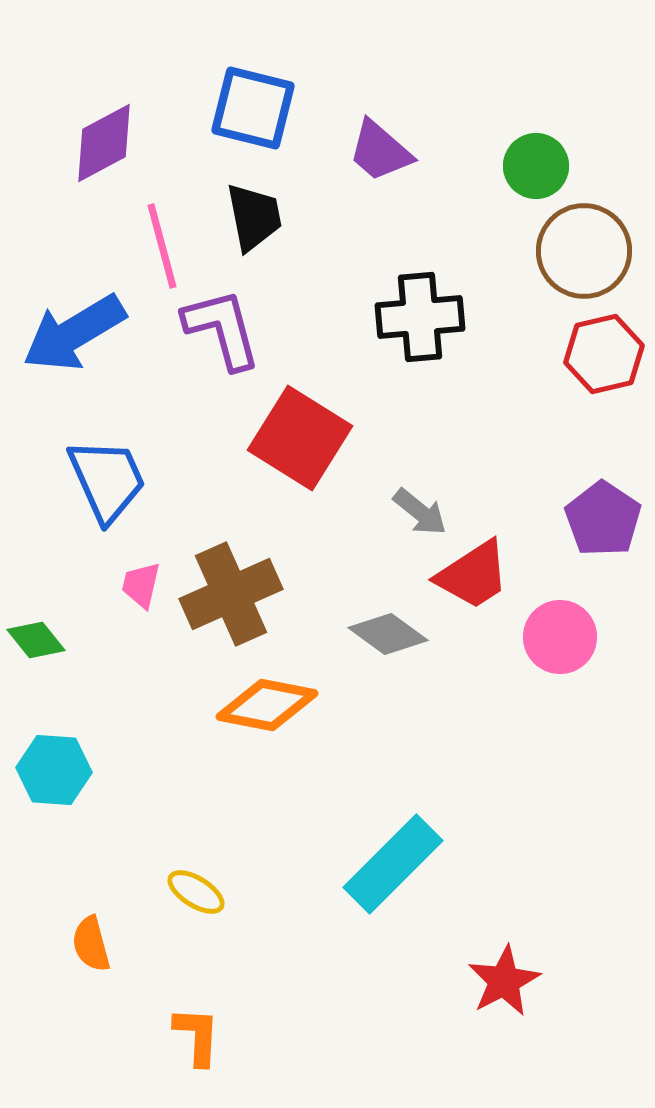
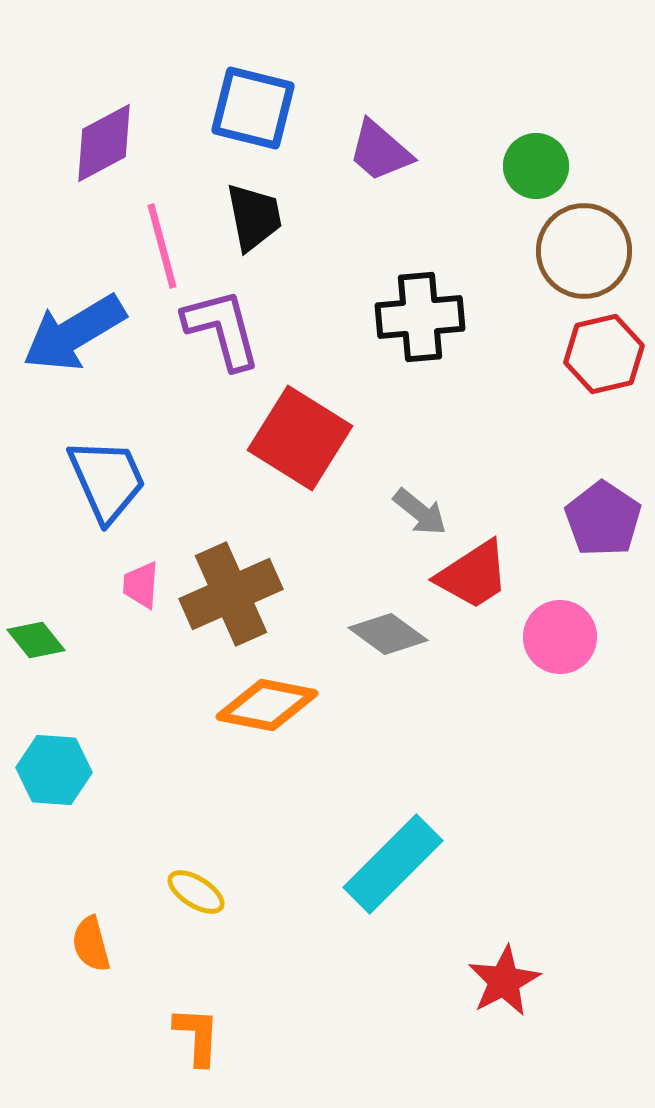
pink trapezoid: rotated 9 degrees counterclockwise
